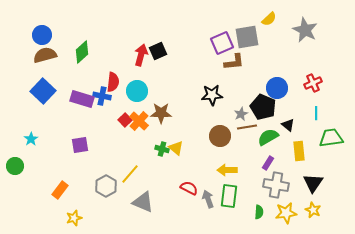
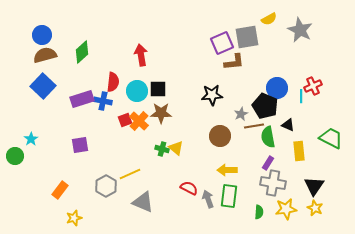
yellow semicircle at (269, 19): rotated 14 degrees clockwise
gray star at (305, 30): moved 5 px left
black square at (158, 51): moved 38 px down; rotated 24 degrees clockwise
red arrow at (141, 55): rotated 25 degrees counterclockwise
red cross at (313, 83): moved 3 px down
blue square at (43, 91): moved 5 px up
blue cross at (102, 96): moved 1 px right, 5 px down
purple rectangle at (82, 99): rotated 35 degrees counterclockwise
black pentagon at (263, 107): moved 2 px right, 1 px up
cyan line at (316, 113): moved 15 px left, 17 px up
red square at (125, 120): rotated 24 degrees clockwise
black triangle at (288, 125): rotated 16 degrees counterclockwise
brown line at (247, 127): moved 7 px right, 1 px up
green semicircle at (268, 137): rotated 70 degrees counterclockwise
green trapezoid at (331, 138): rotated 35 degrees clockwise
green circle at (15, 166): moved 10 px up
yellow line at (130, 174): rotated 25 degrees clockwise
black triangle at (313, 183): moved 1 px right, 3 px down
gray cross at (276, 185): moved 3 px left, 2 px up
yellow star at (313, 210): moved 2 px right, 2 px up
yellow star at (286, 213): moved 4 px up
